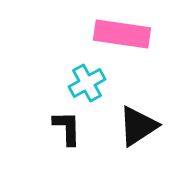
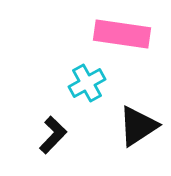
black L-shape: moved 14 px left, 7 px down; rotated 45 degrees clockwise
